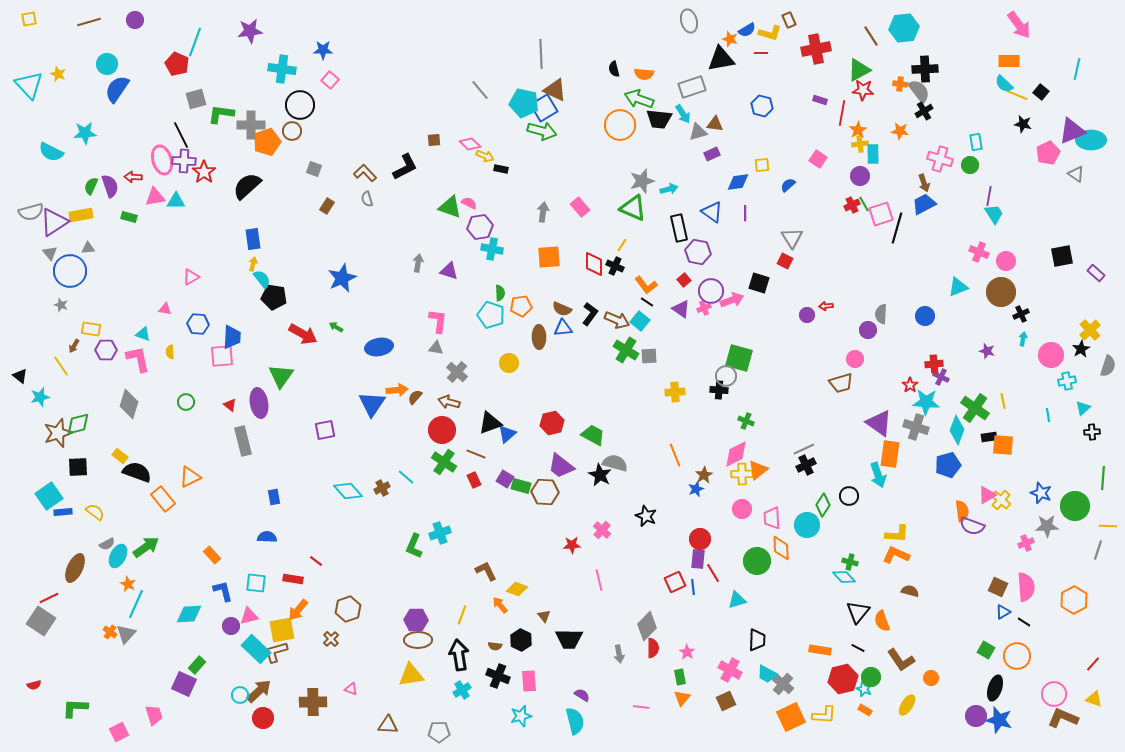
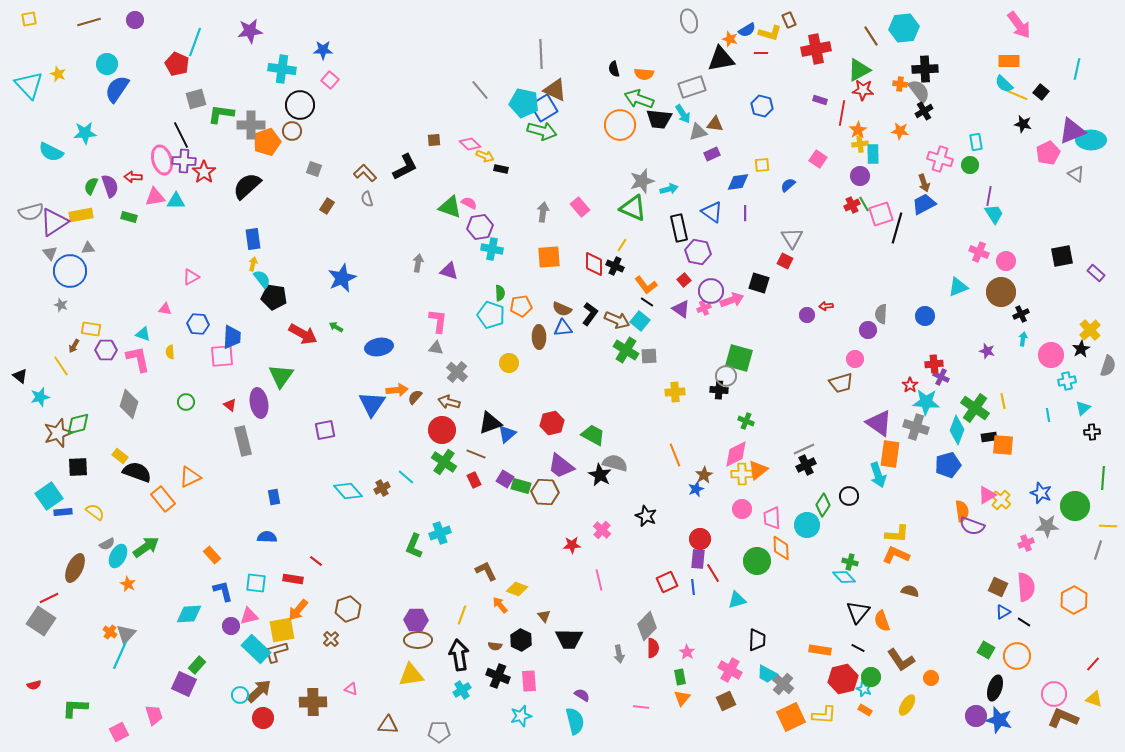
red square at (675, 582): moved 8 px left
cyan line at (136, 604): moved 16 px left, 51 px down
